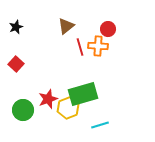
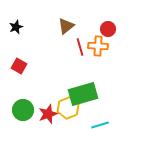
red square: moved 3 px right, 2 px down; rotated 14 degrees counterclockwise
red star: moved 15 px down
